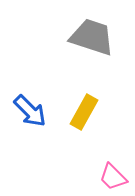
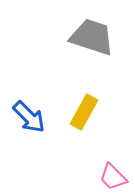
blue arrow: moved 1 px left, 6 px down
